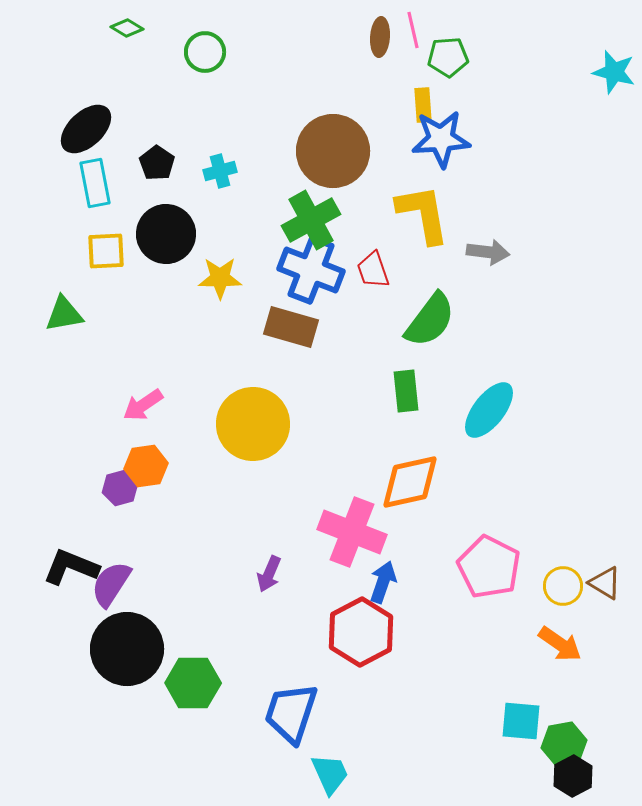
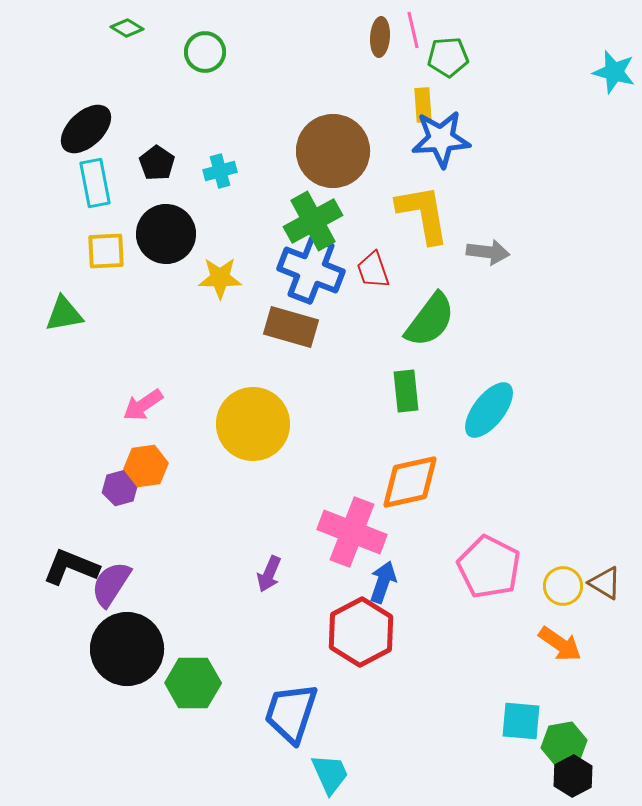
green cross at (311, 220): moved 2 px right, 1 px down
